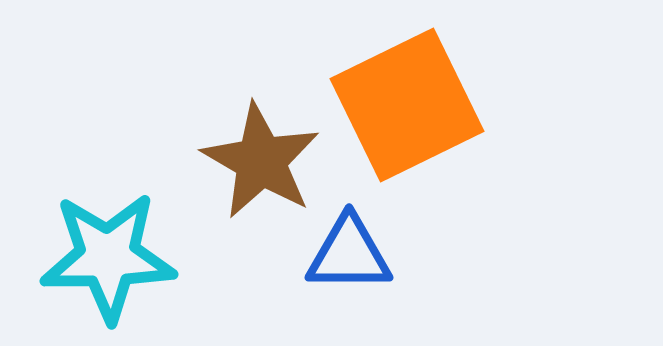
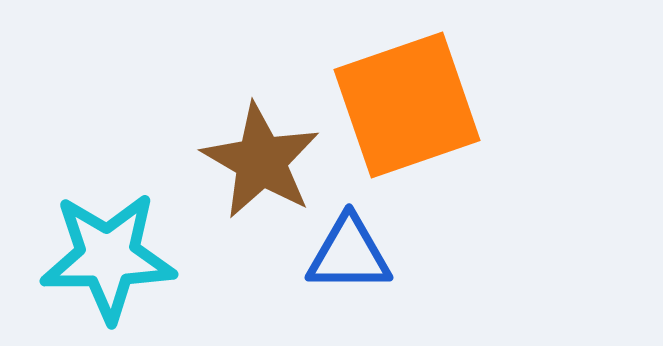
orange square: rotated 7 degrees clockwise
